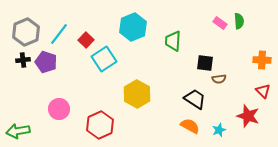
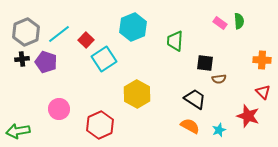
cyan line: rotated 15 degrees clockwise
green trapezoid: moved 2 px right
black cross: moved 1 px left, 1 px up
red triangle: moved 1 px down
